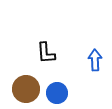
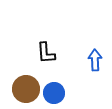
blue circle: moved 3 px left
